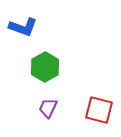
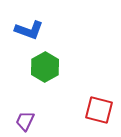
blue L-shape: moved 6 px right, 3 px down
purple trapezoid: moved 23 px left, 13 px down
